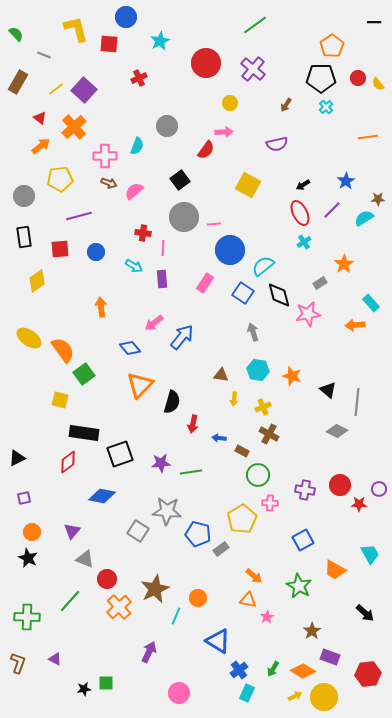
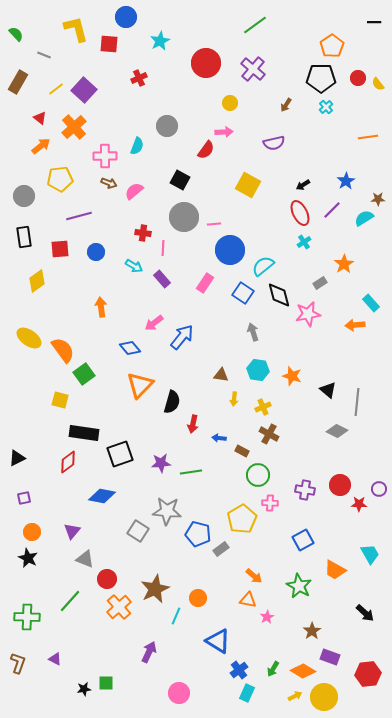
purple semicircle at (277, 144): moved 3 px left, 1 px up
black square at (180, 180): rotated 24 degrees counterclockwise
purple rectangle at (162, 279): rotated 36 degrees counterclockwise
